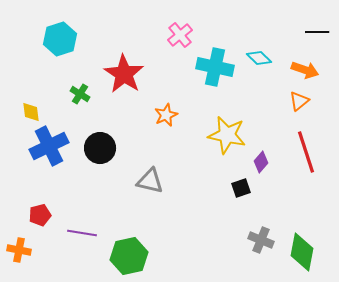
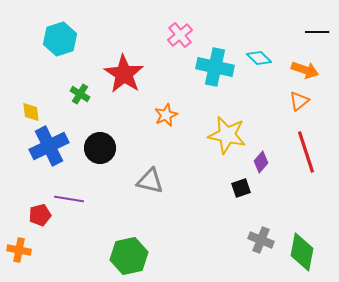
purple line: moved 13 px left, 34 px up
